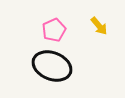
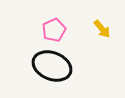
yellow arrow: moved 3 px right, 3 px down
